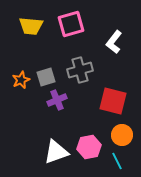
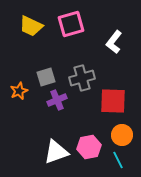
yellow trapezoid: rotated 20 degrees clockwise
gray cross: moved 2 px right, 8 px down
orange star: moved 2 px left, 11 px down
red square: rotated 12 degrees counterclockwise
cyan line: moved 1 px right, 1 px up
